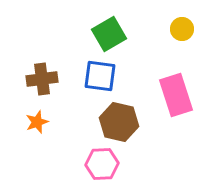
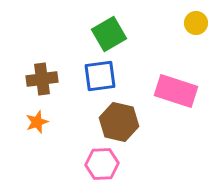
yellow circle: moved 14 px right, 6 px up
blue square: rotated 16 degrees counterclockwise
pink rectangle: moved 4 px up; rotated 54 degrees counterclockwise
